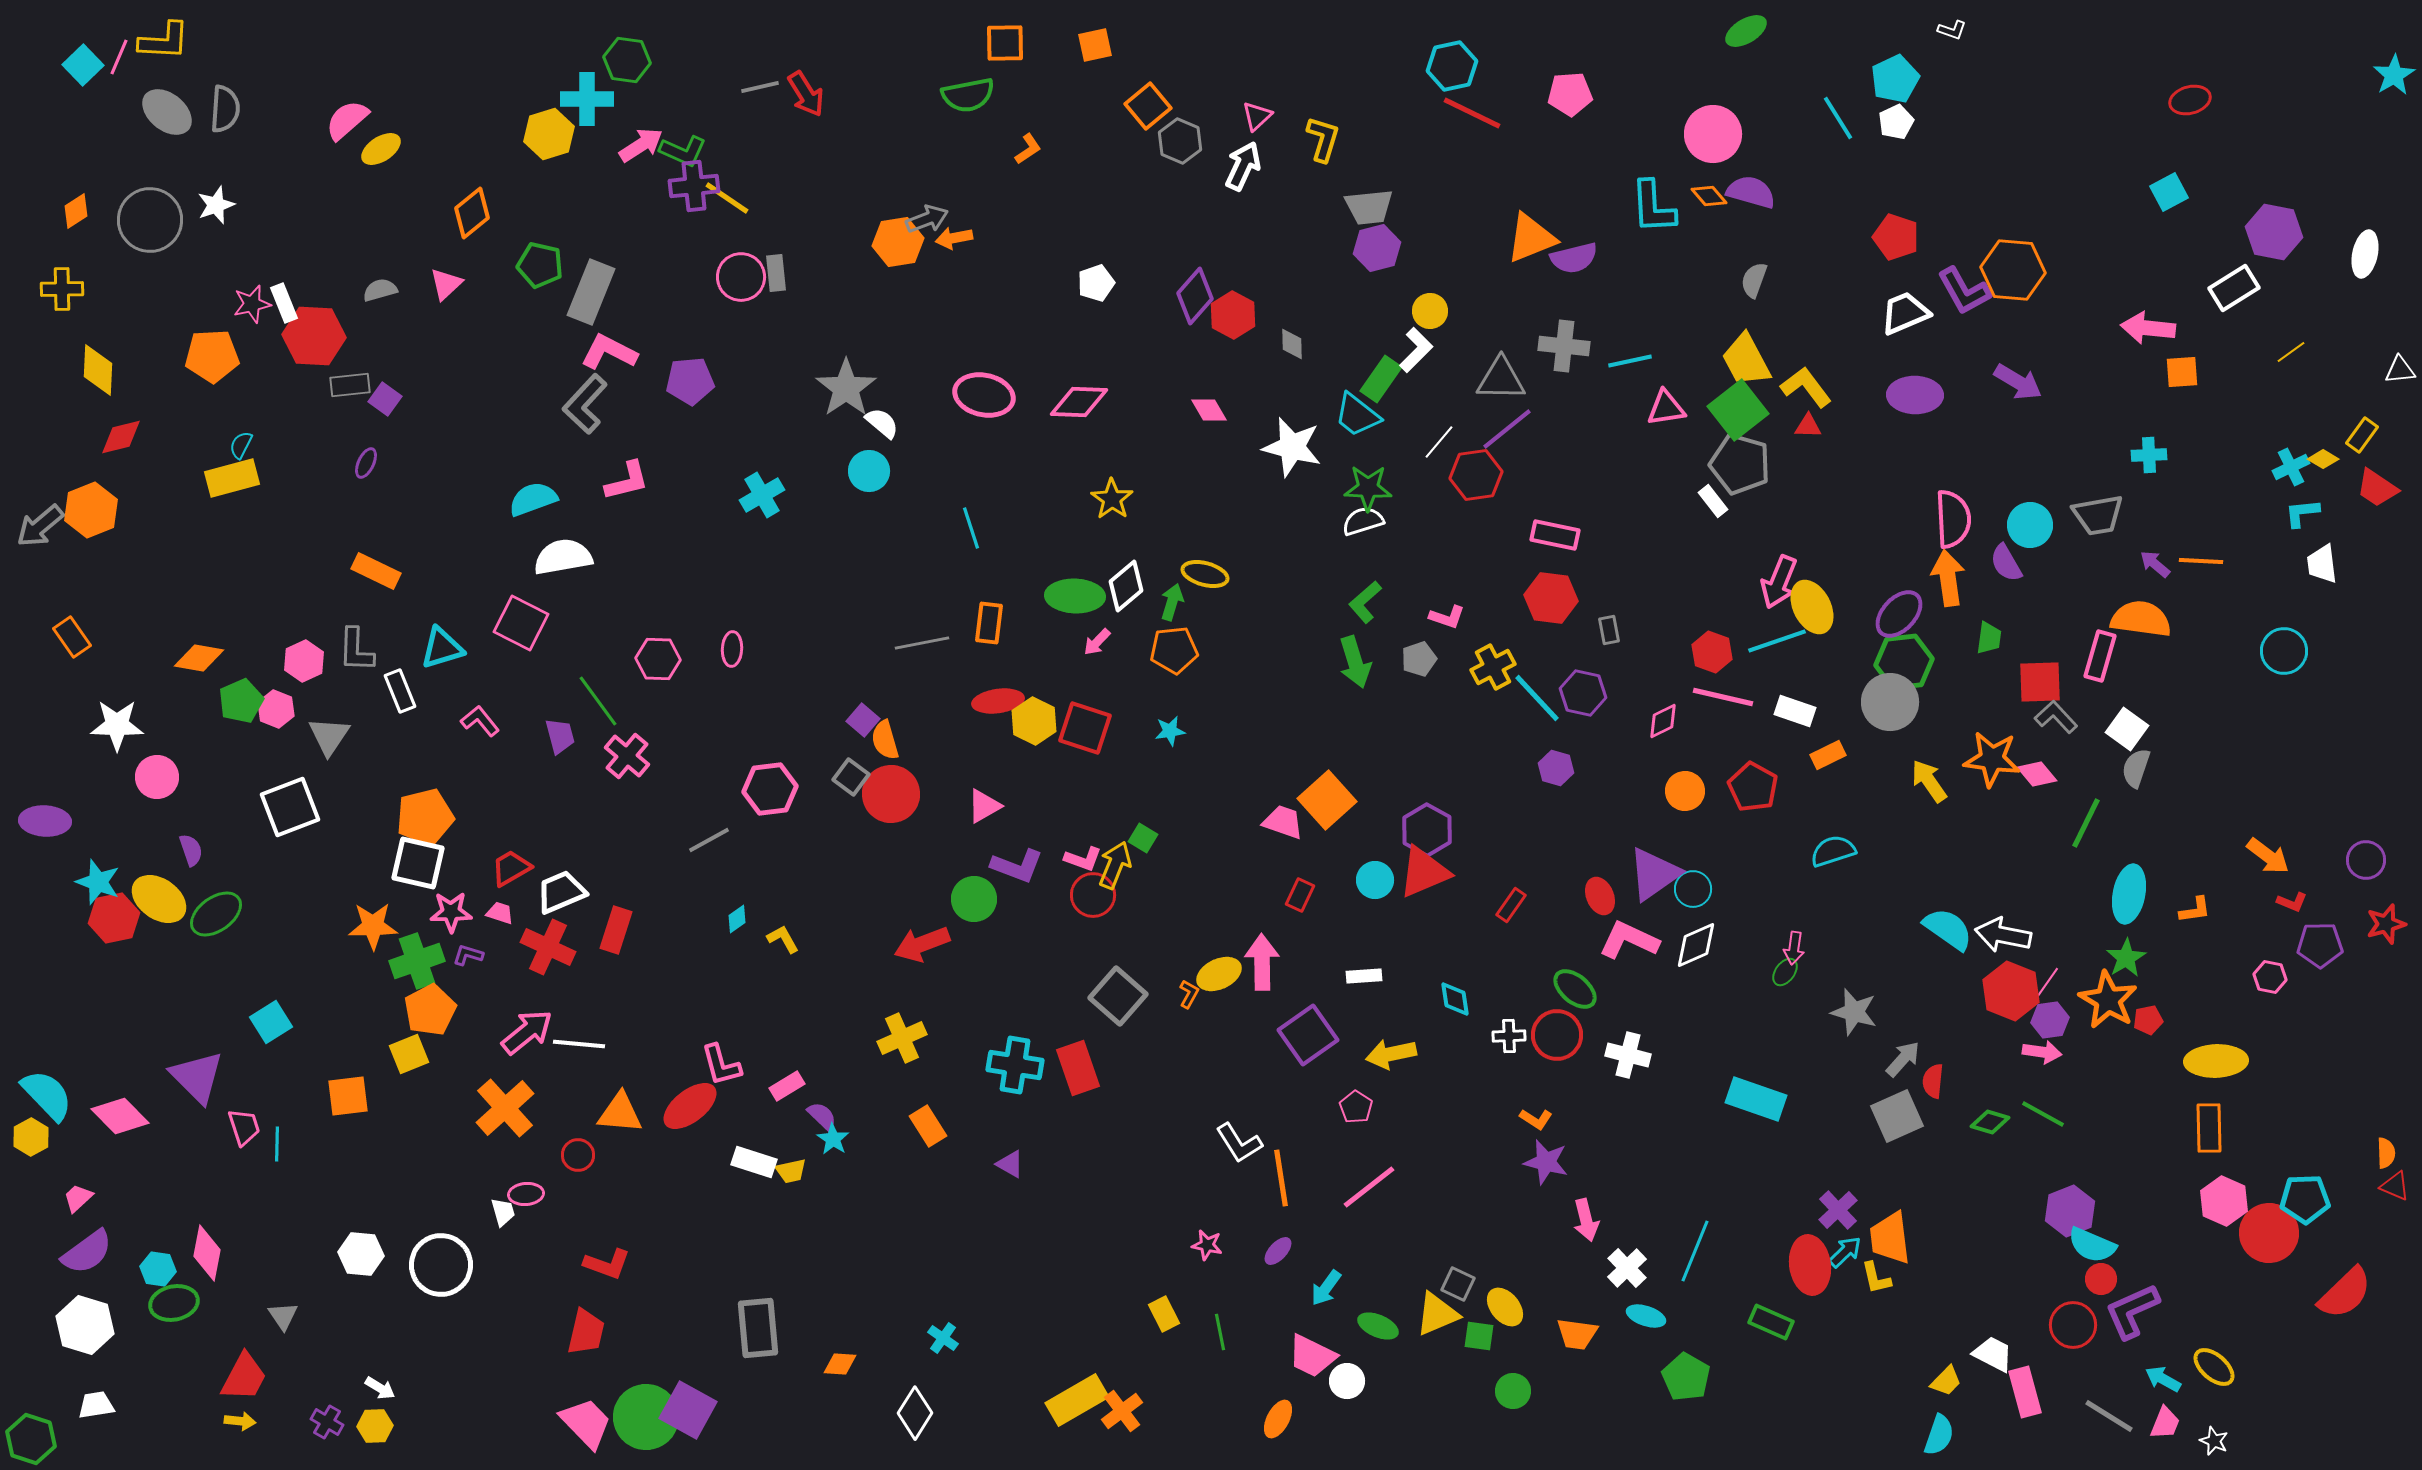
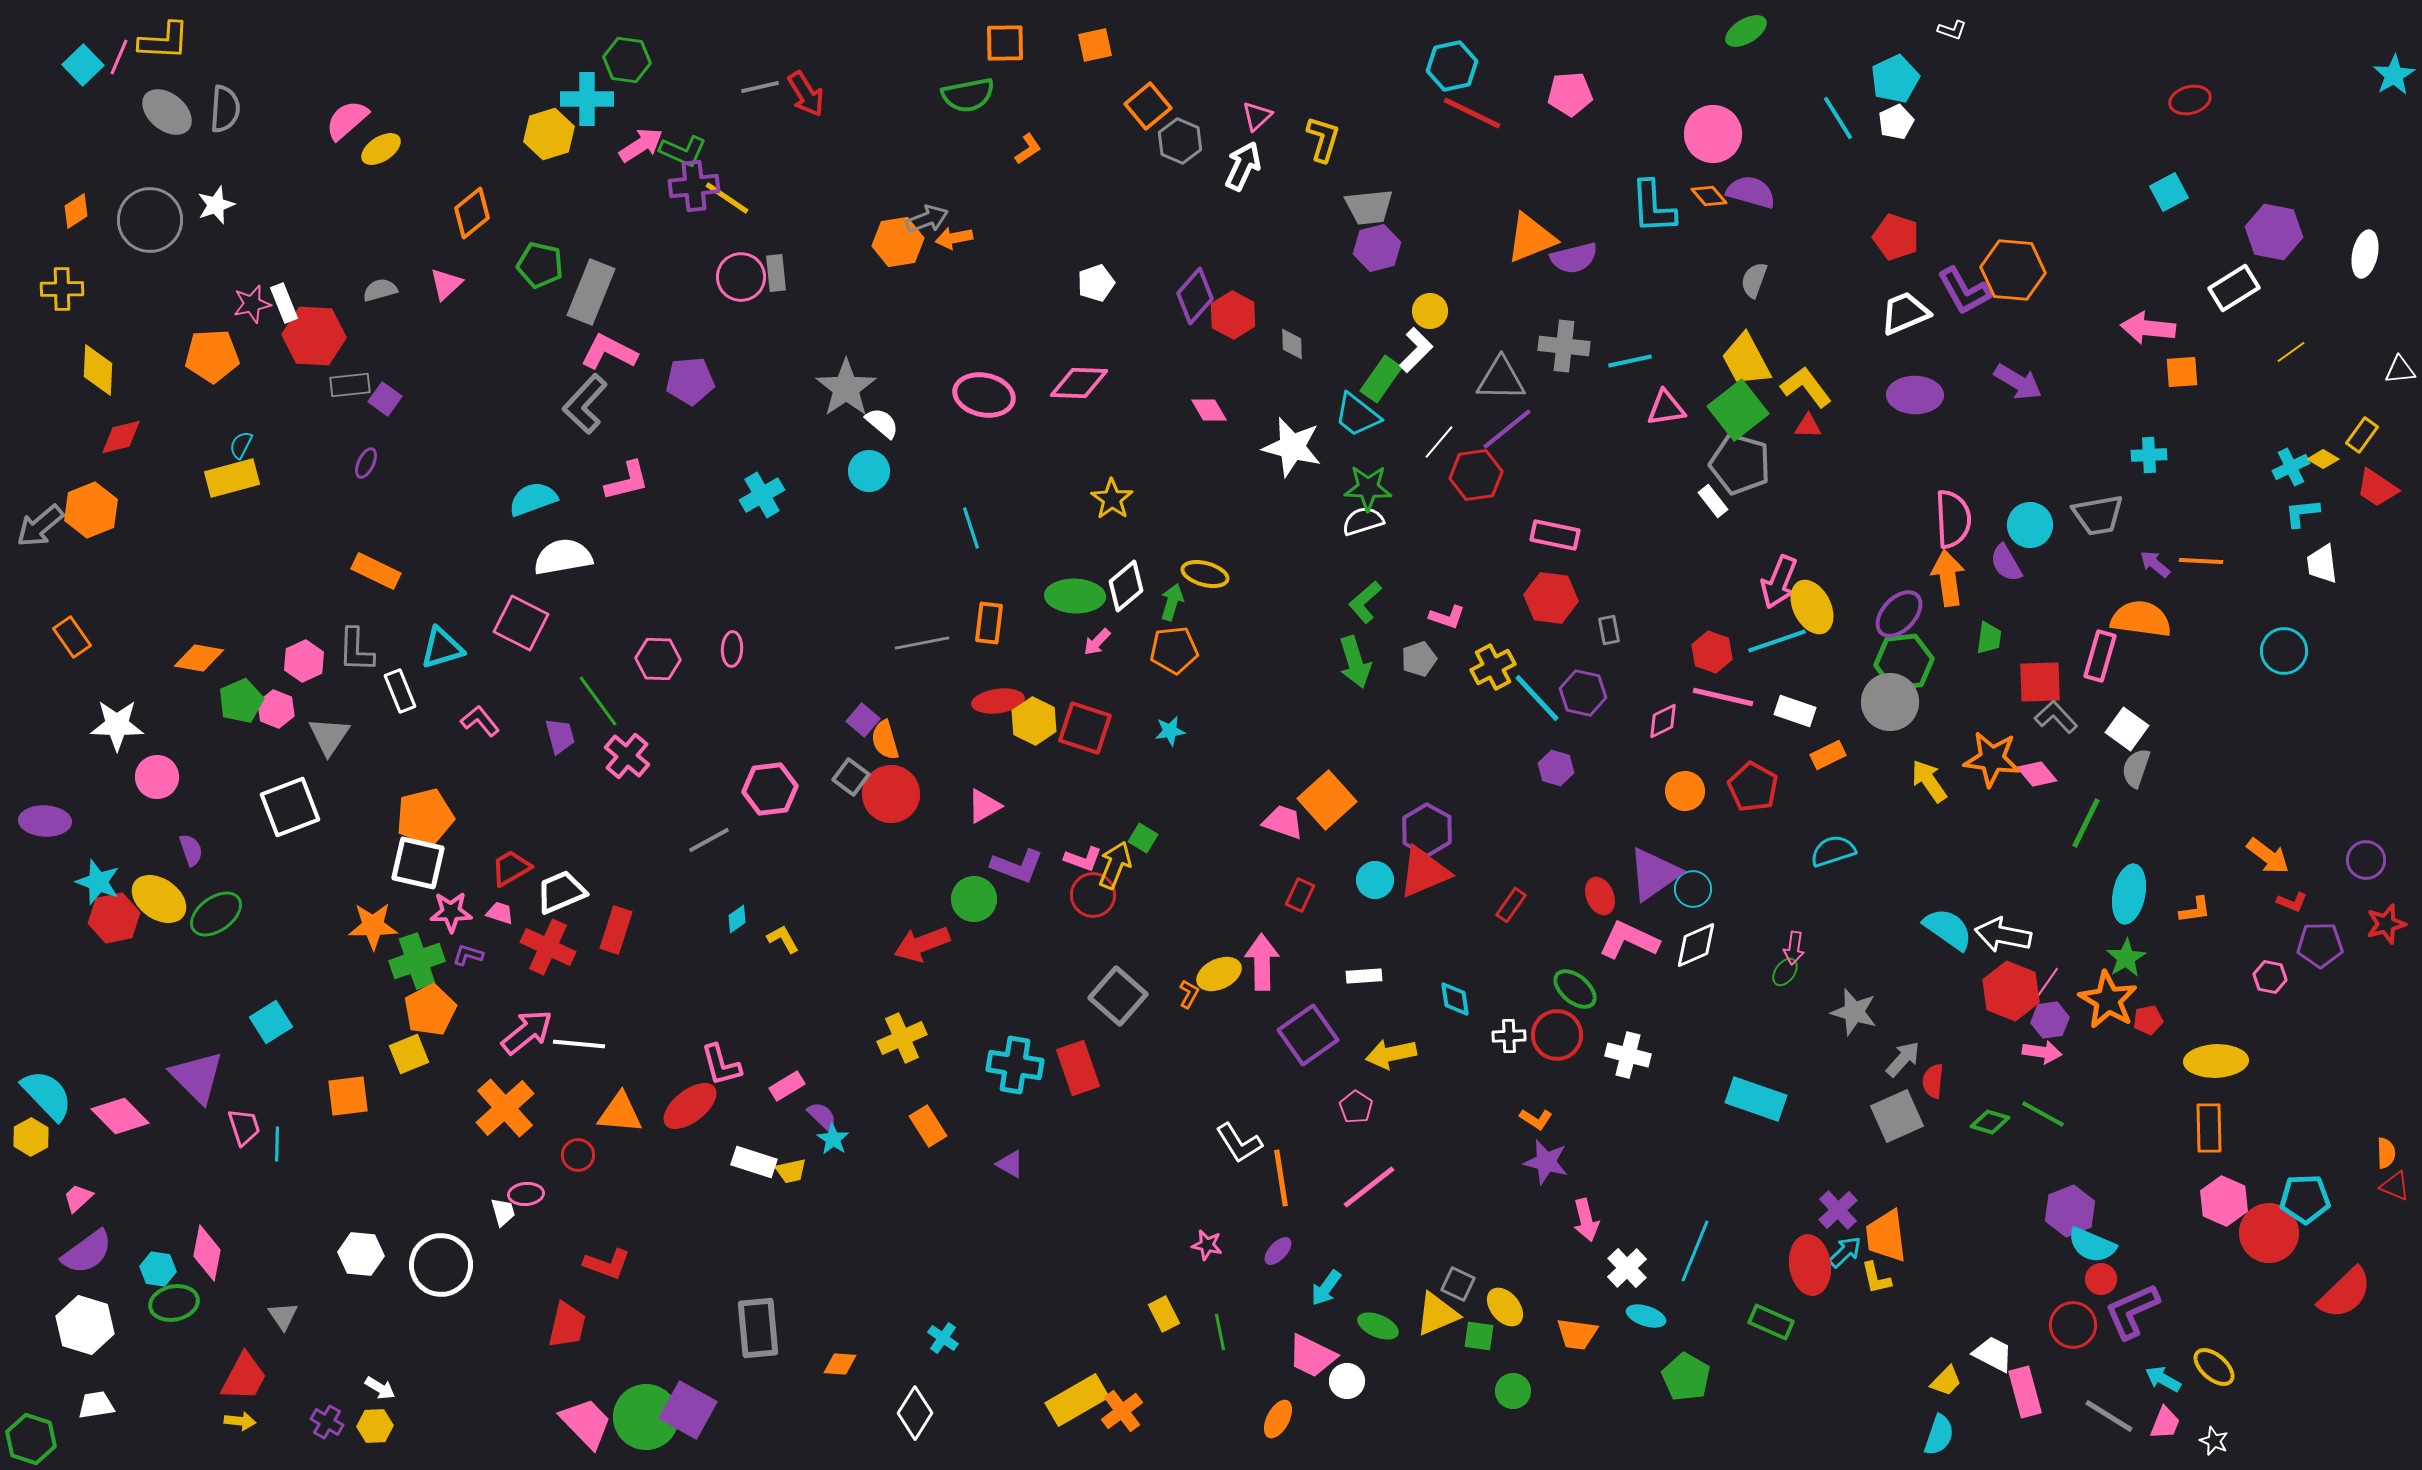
pink diamond at (1079, 402): moved 19 px up
orange trapezoid at (1890, 1238): moved 4 px left, 2 px up
red trapezoid at (586, 1332): moved 19 px left, 7 px up
